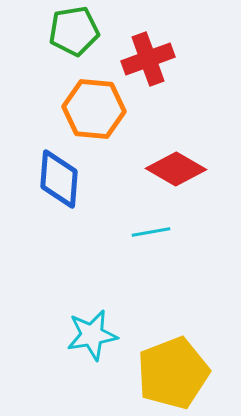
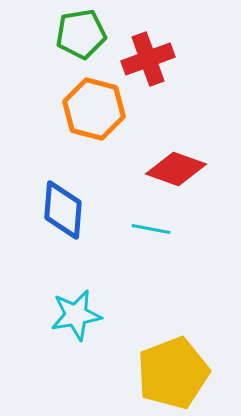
green pentagon: moved 7 px right, 3 px down
orange hexagon: rotated 10 degrees clockwise
red diamond: rotated 10 degrees counterclockwise
blue diamond: moved 4 px right, 31 px down
cyan line: moved 3 px up; rotated 21 degrees clockwise
cyan star: moved 16 px left, 20 px up
